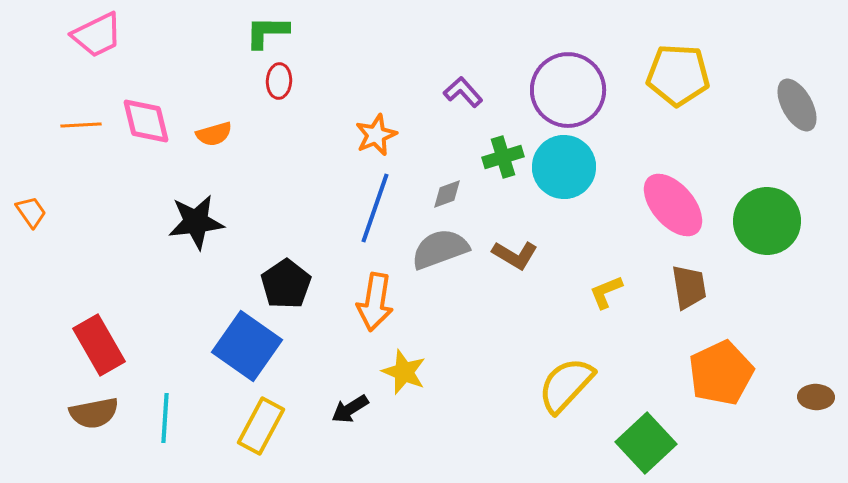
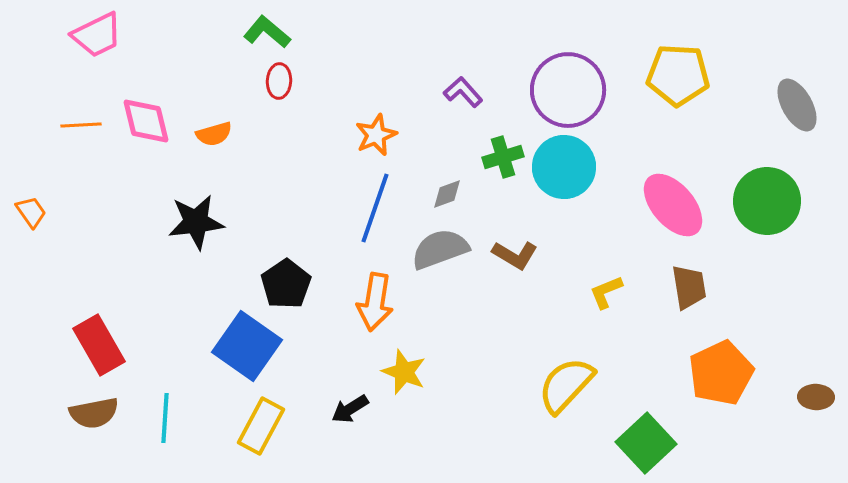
green L-shape: rotated 39 degrees clockwise
green circle: moved 20 px up
